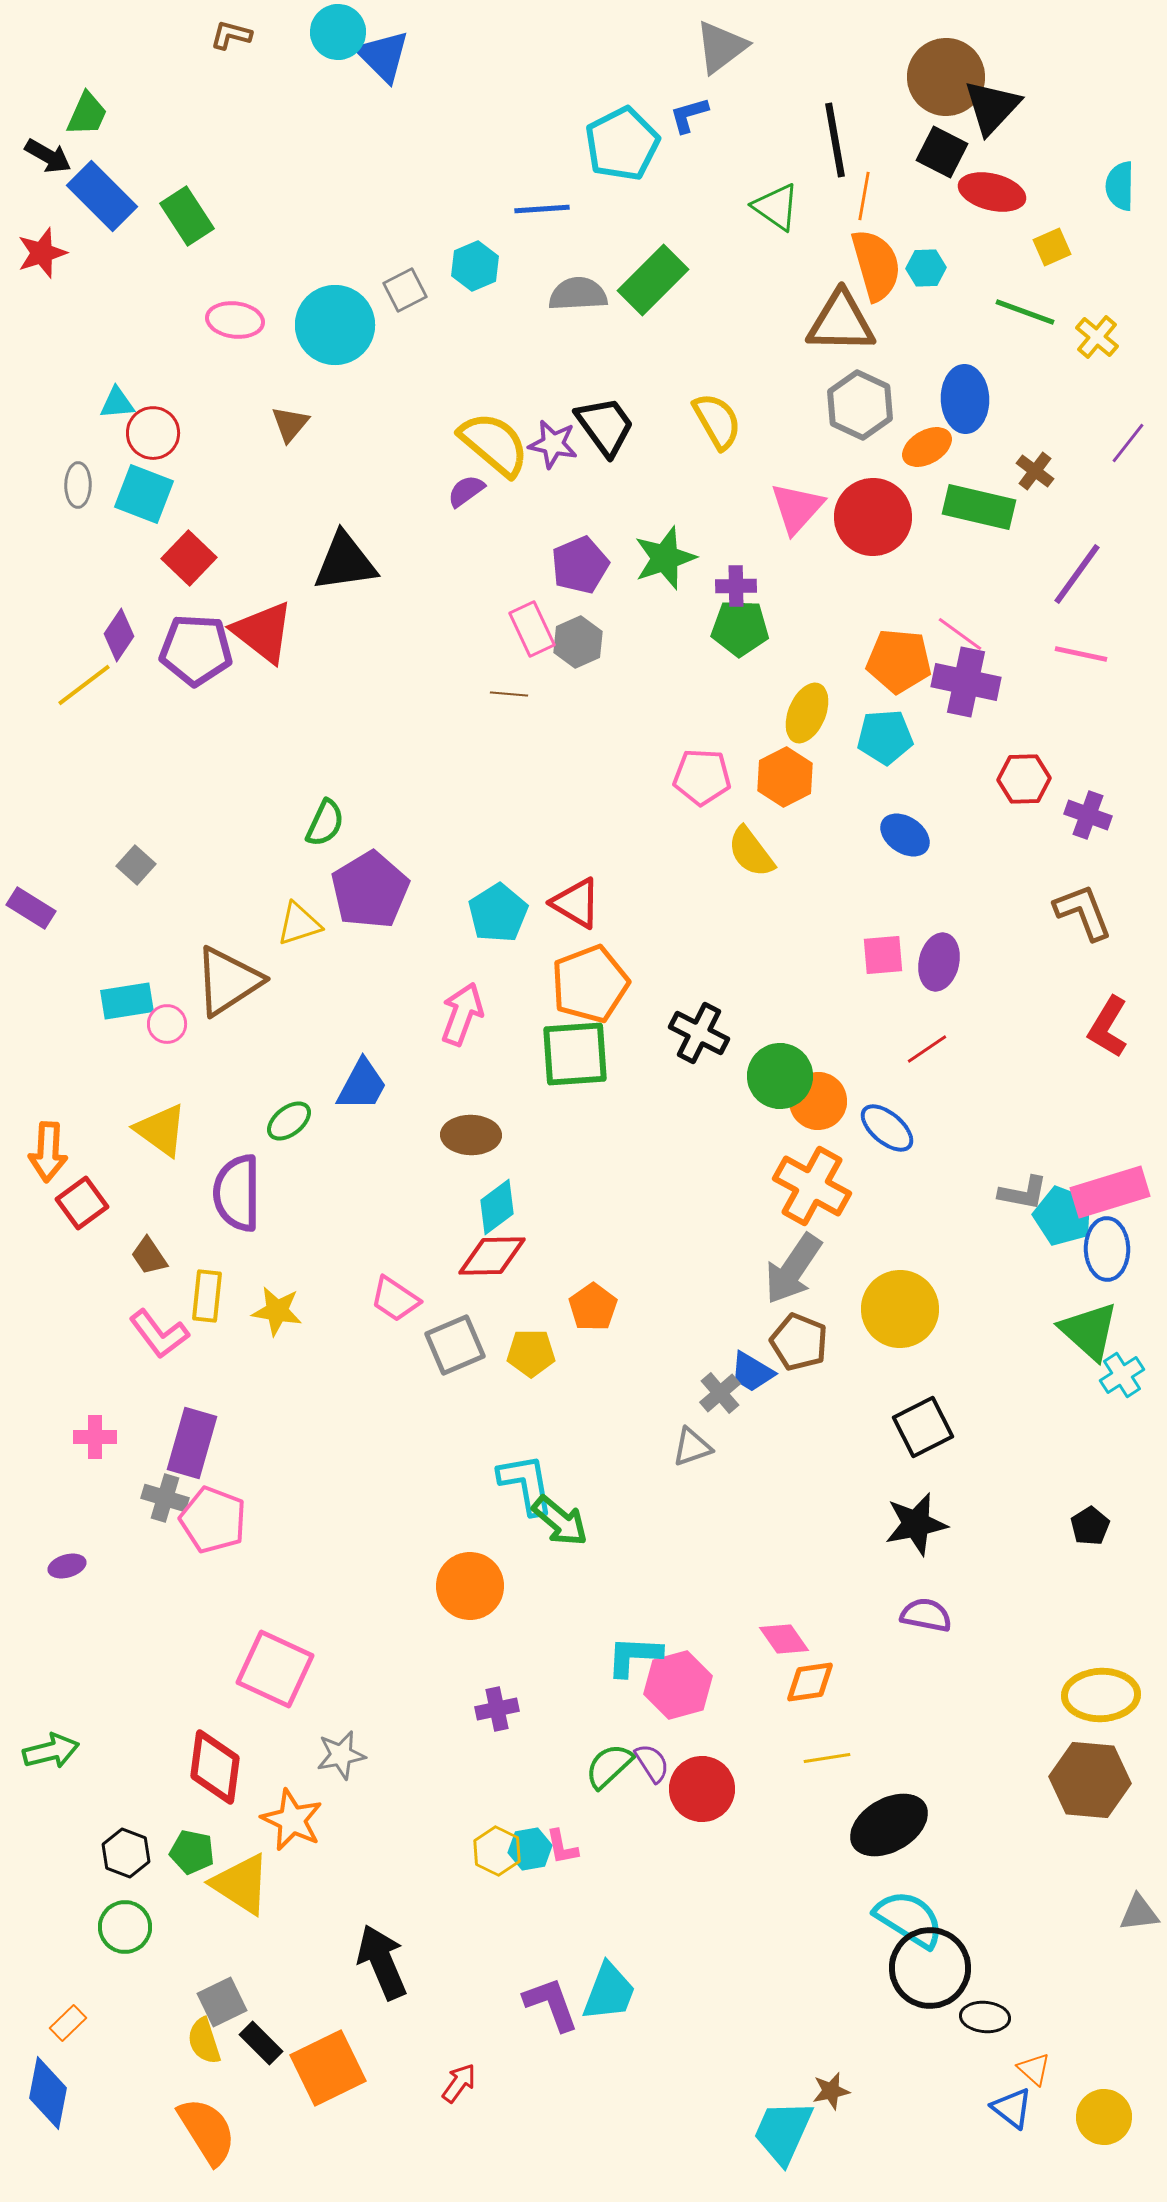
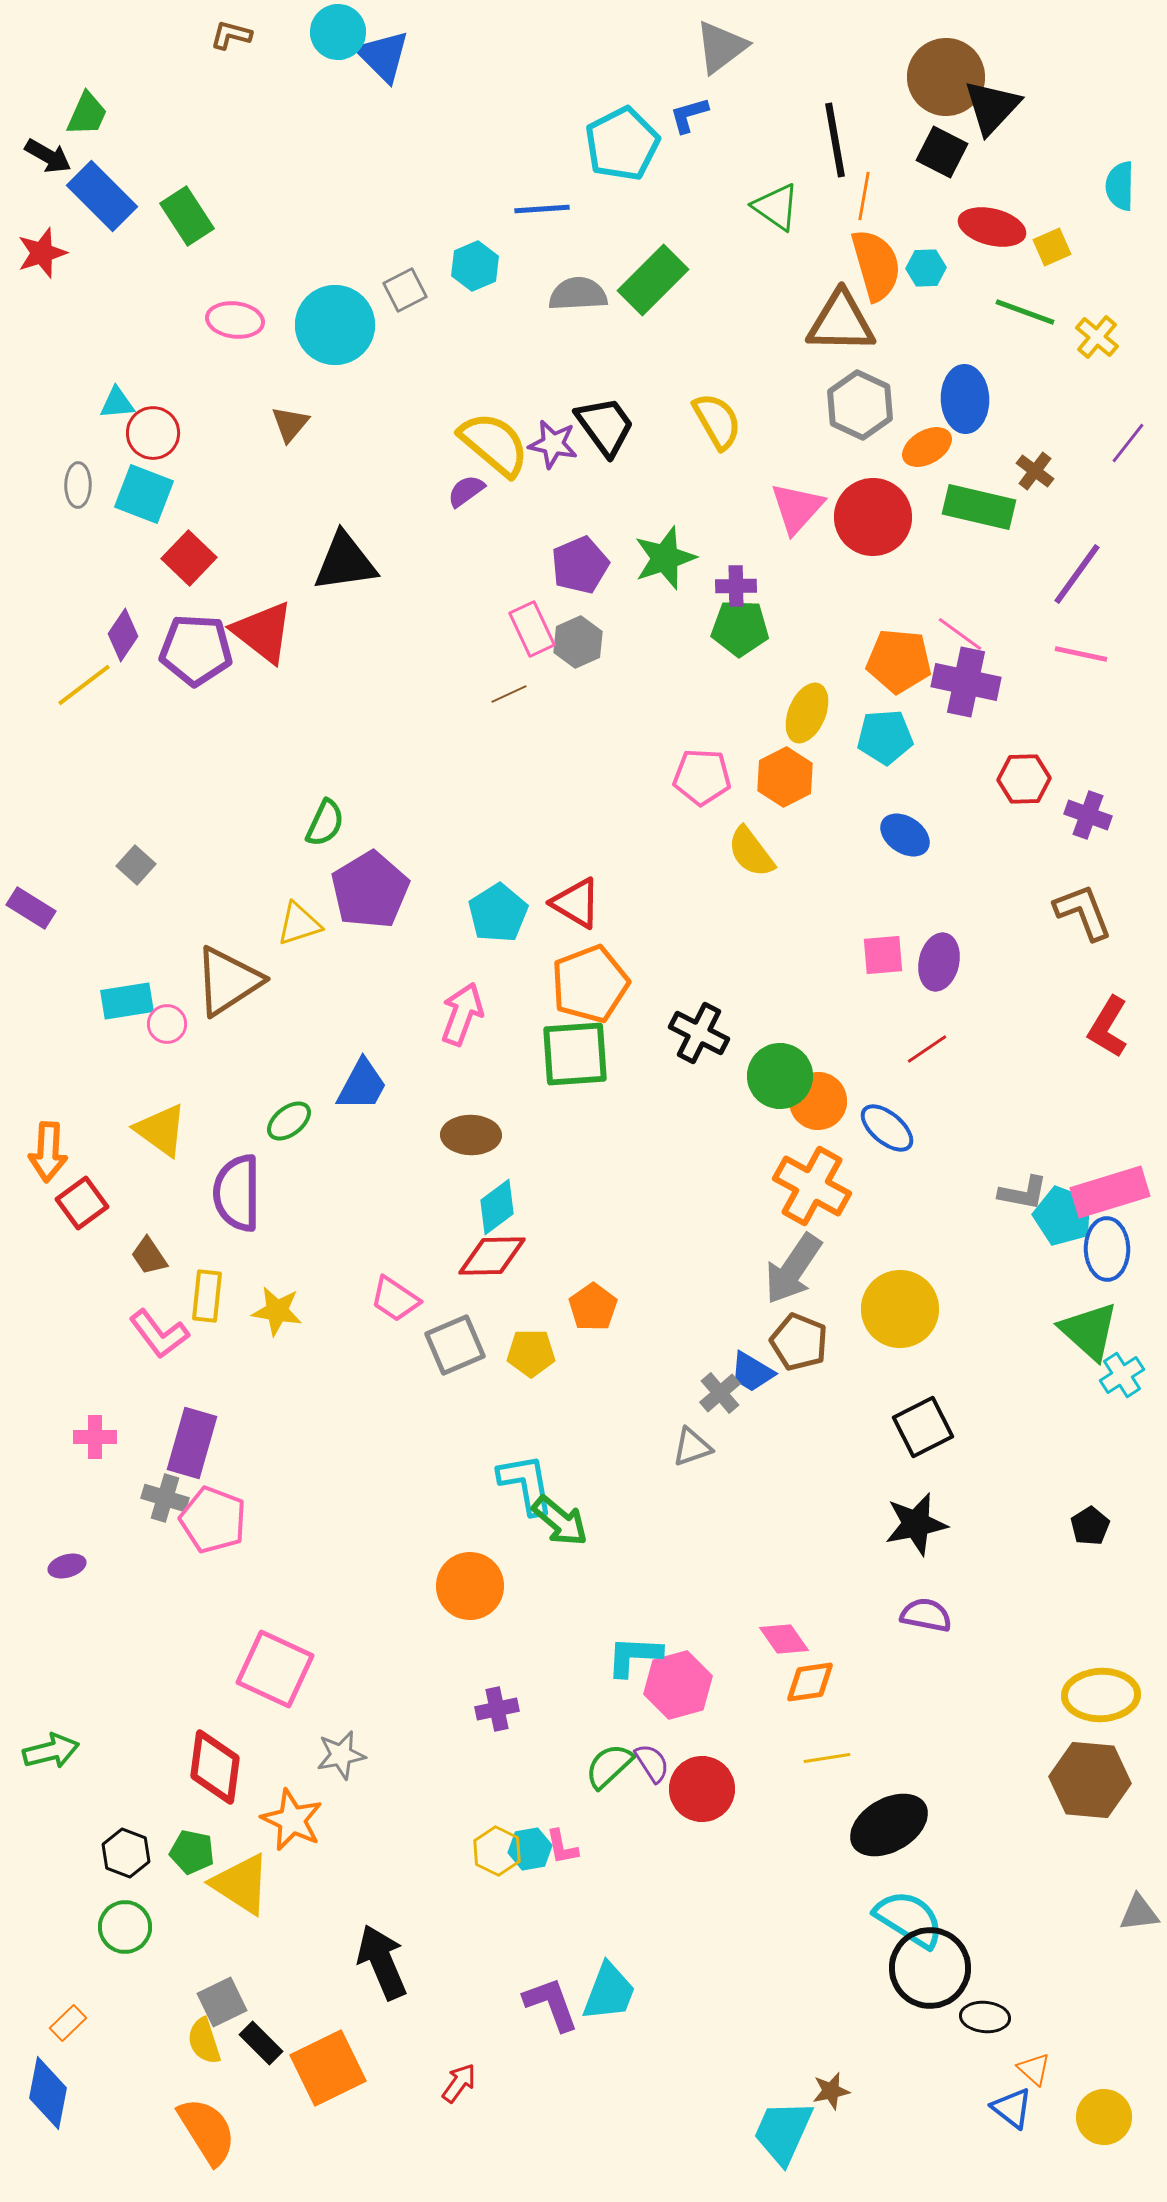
red ellipse at (992, 192): moved 35 px down
purple diamond at (119, 635): moved 4 px right
brown line at (509, 694): rotated 30 degrees counterclockwise
